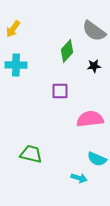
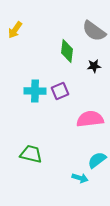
yellow arrow: moved 2 px right, 1 px down
green diamond: rotated 35 degrees counterclockwise
cyan cross: moved 19 px right, 26 px down
purple square: rotated 24 degrees counterclockwise
cyan semicircle: moved 1 px down; rotated 120 degrees clockwise
cyan arrow: moved 1 px right
